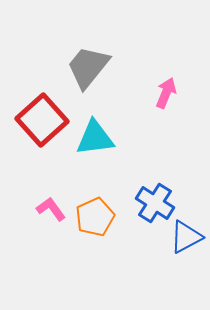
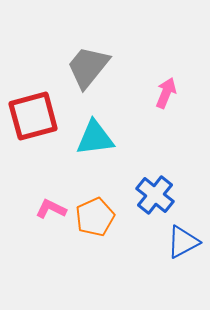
red square: moved 9 px left, 4 px up; rotated 27 degrees clockwise
blue cross: moved 8 px up; rotated 6 degrees clockwise
pink L-shape: rotated 28 degrees counterclockwise
blue triangle: moved 3 px left, 5 px down
